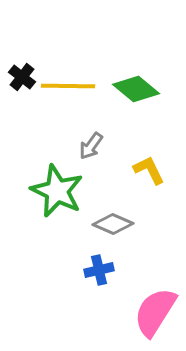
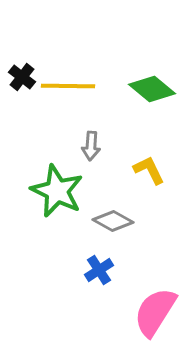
green diamond: moved 16 px right
gray arrow: rotated 32 degrees counterclockwise
gray diamond: moved 3 px up; rotated 6 degrees clockwise
blue cross: rotated 20 degrees counterclockwise
